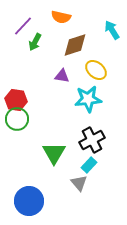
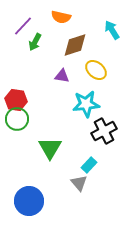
cyan star: moved 2 px left, 5 px down
black cross: moved 12 px right, 9 px up
green triangle: moved 4 px left, 5 px up
